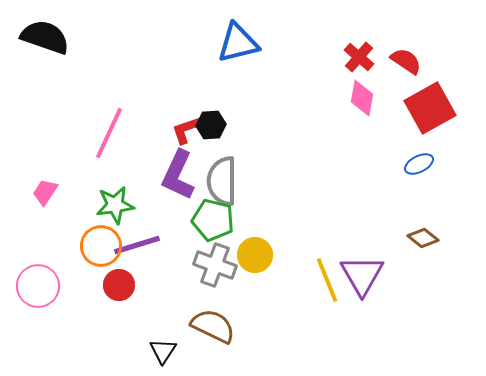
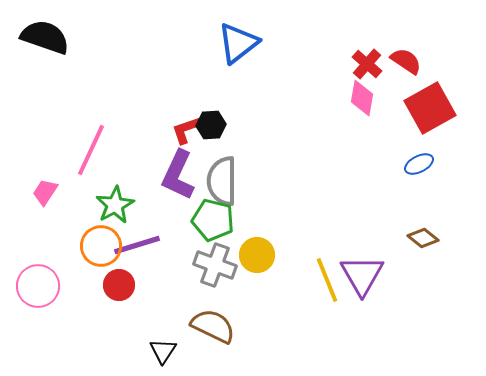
blue triangle: rotated 24 degrees counterclockwise
red cross: moved 8 px right, 7 px down
pink line: moved 18 px left, 17 px down
green star: rotated 21 degrees counterclockwise
yellow circle: moved 2 px right
